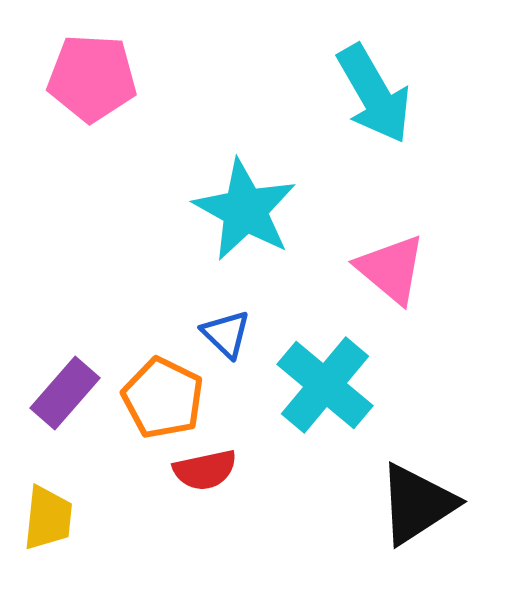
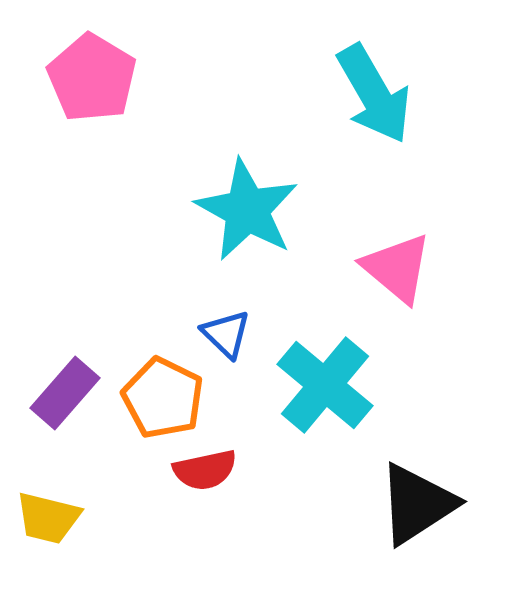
pink pentagon: rotated 28 degrees clockwise
cyan star: moved 2 px right
pink triangle: moved 6 px right, 1 px up
yellow trapezoid: rotated 98 degrees clockwise
